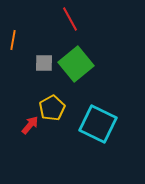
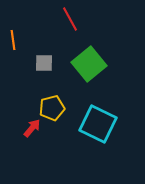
orange line: rotated 18 degrees counterclockwise
green square: moved 13 px right
yellow pentagon: rotated 15 degrees clockwise
red arrow: moved 2 px right, 3 px down
